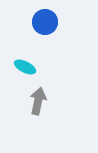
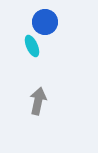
cyan ellipse: moved 7 px right, 21 px up; rotated 40 degrees clockwise
